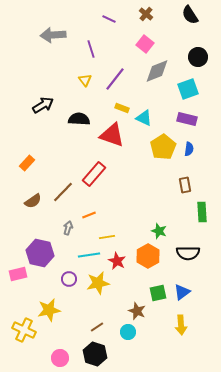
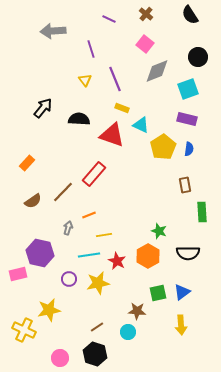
gray arrow at (53, 35): moved 4 px up
purple line at (115, 79): rotated 60 degrees counterclockwise
black arrow at (43, 105): moved 3 px down; rotated 20 degrees counterclockwise
cyan triangle at (144, 118): moved 3 px left, 7 px down
yellow line at (107, 237): moved 3 px left, 2 px up
brown star at (137, 311): rotated 18 degrees counterclockwise
